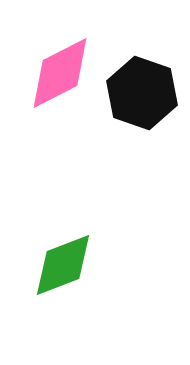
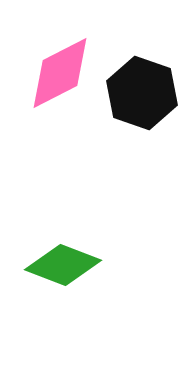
green diamond: rotated 42 degrees clockwise
